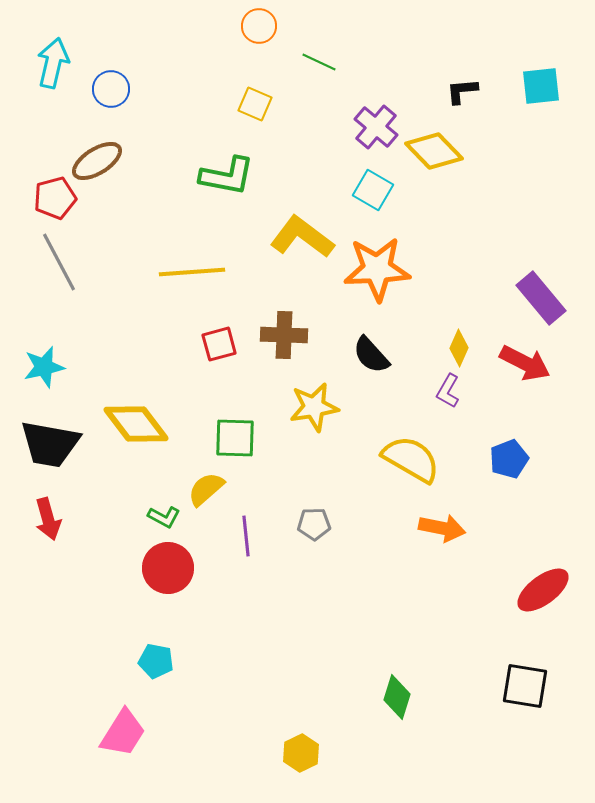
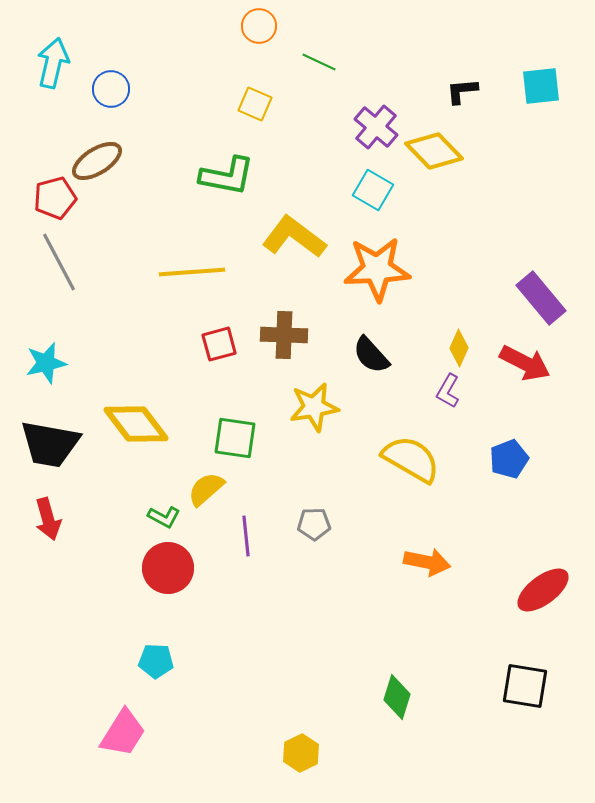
yellow L-shape at (302, 237): moved 8 px left
cyan star at (44, 367): moved 2 px right, 4 px up
green square at (235, 438): rotated 6 degrees clockwise
orange arrow at (442, 528): moved 15 px left, 34 px down
cyan pentagon at (156, 661): rotated 8 degrees counterclockwise
